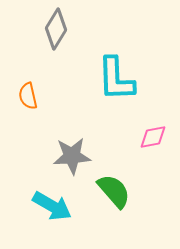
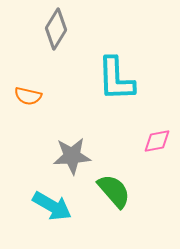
orange semicircle: rotated 64 degrees counterclockwise
pink diamond: moved 4 px right, 4 px down
